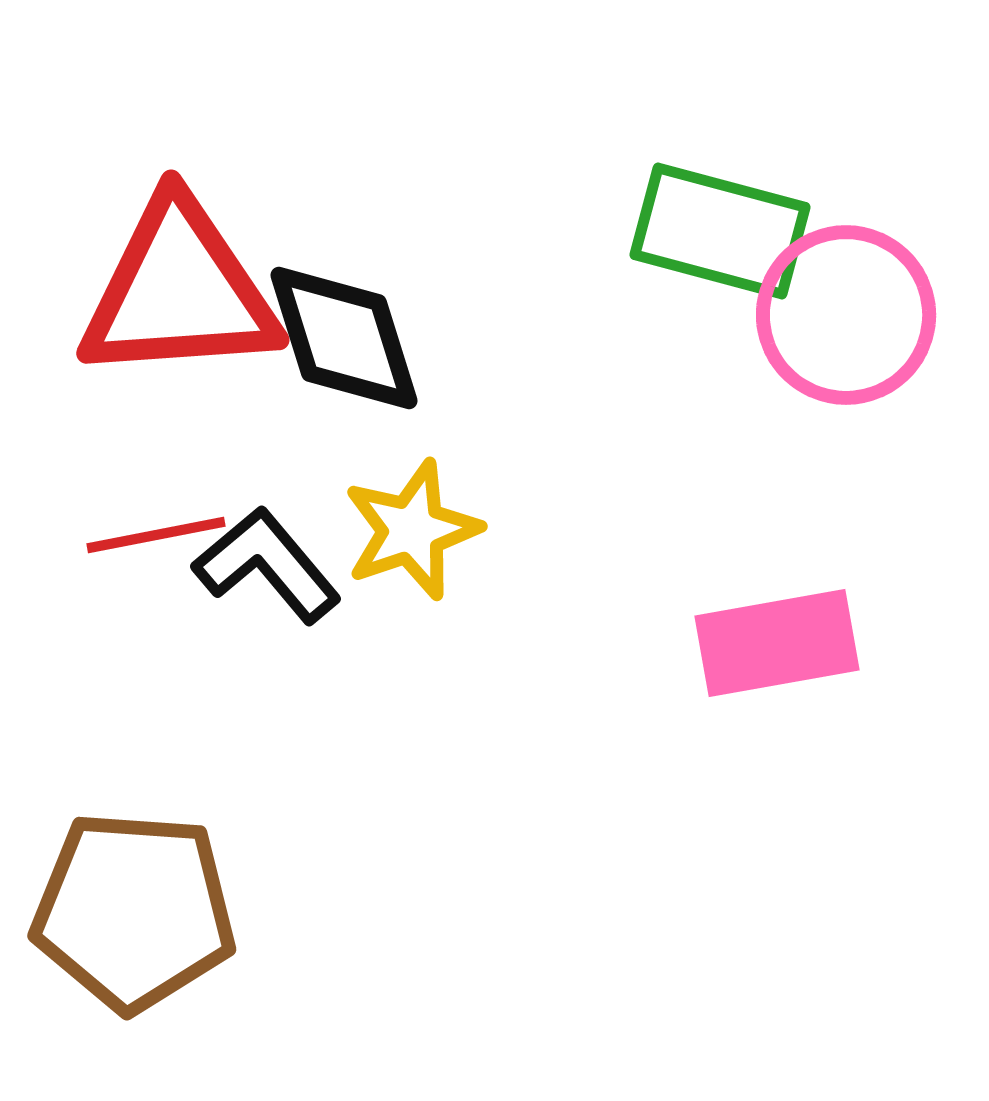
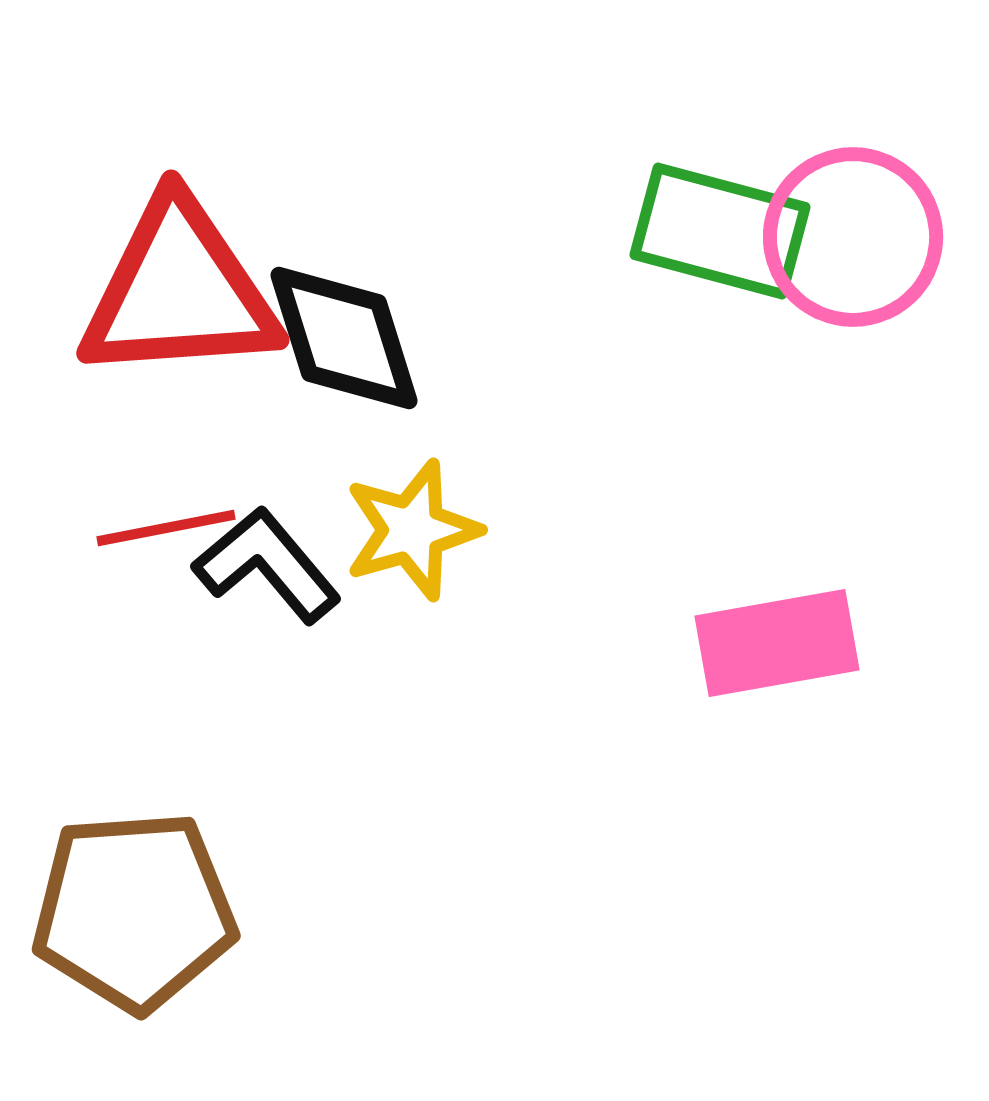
pink circle: moved 7 px right, 78 px up
yellow star: rotated 3 degrees clockwise
red line: moved 10 px right, 7 px up
brown pentagon: rotated 8 degrees counterclockwise
